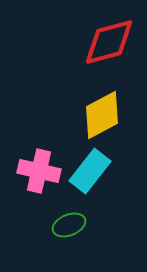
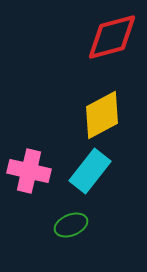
red diamond: moved 3 px right, 5 px up
pink cross: moved 10 px left
green ellipse: moved 2 px right
